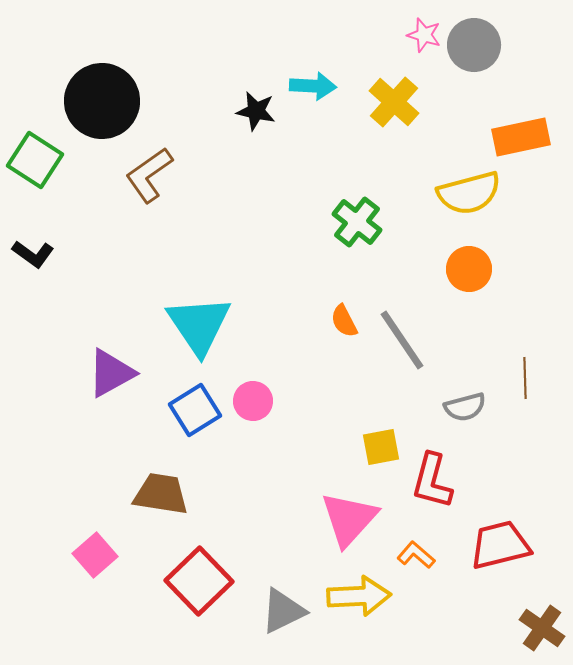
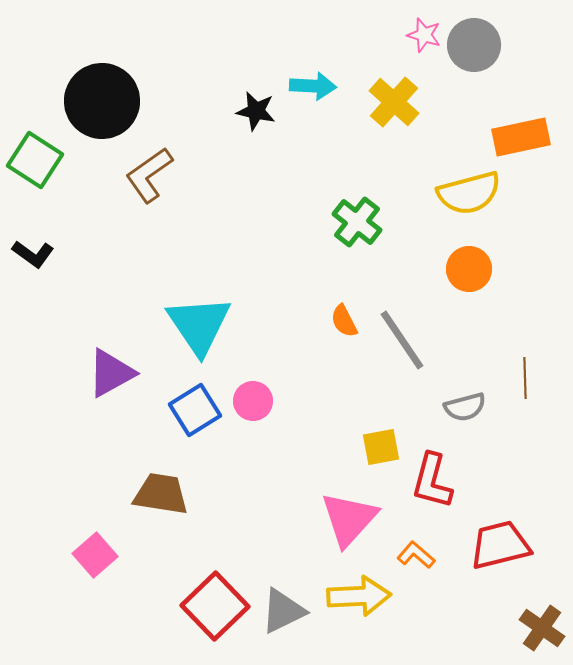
red square: moved 16 px right, 25 px down
